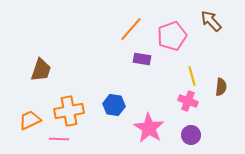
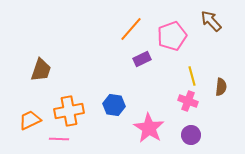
purple rectangle: rotated 36 degrees counterclockwise
